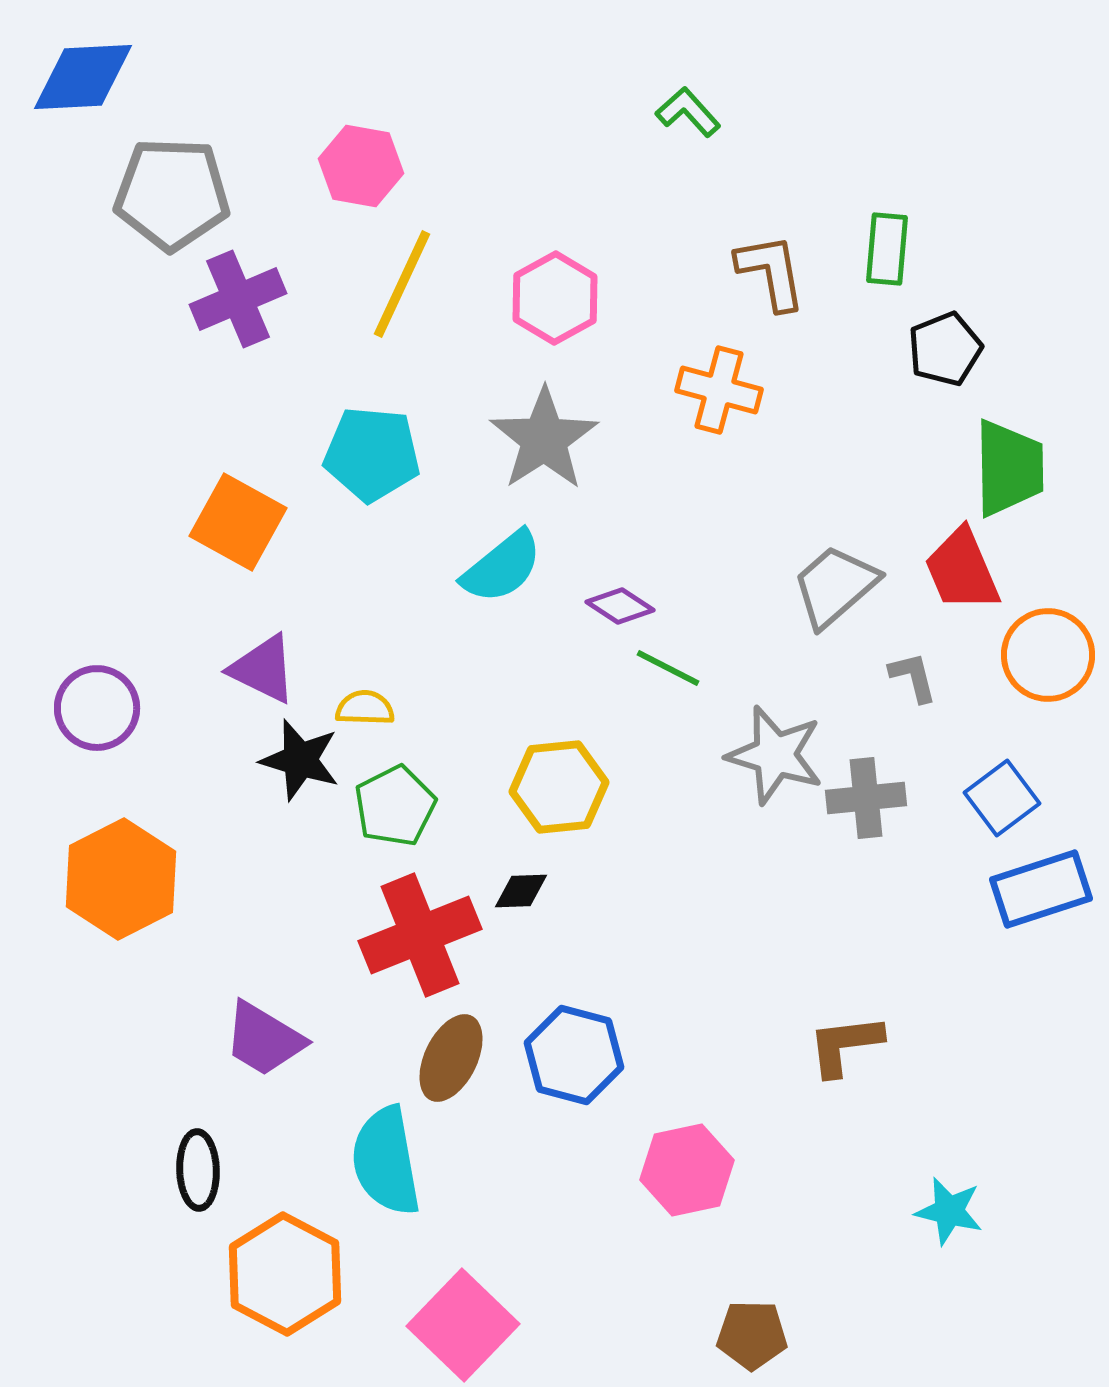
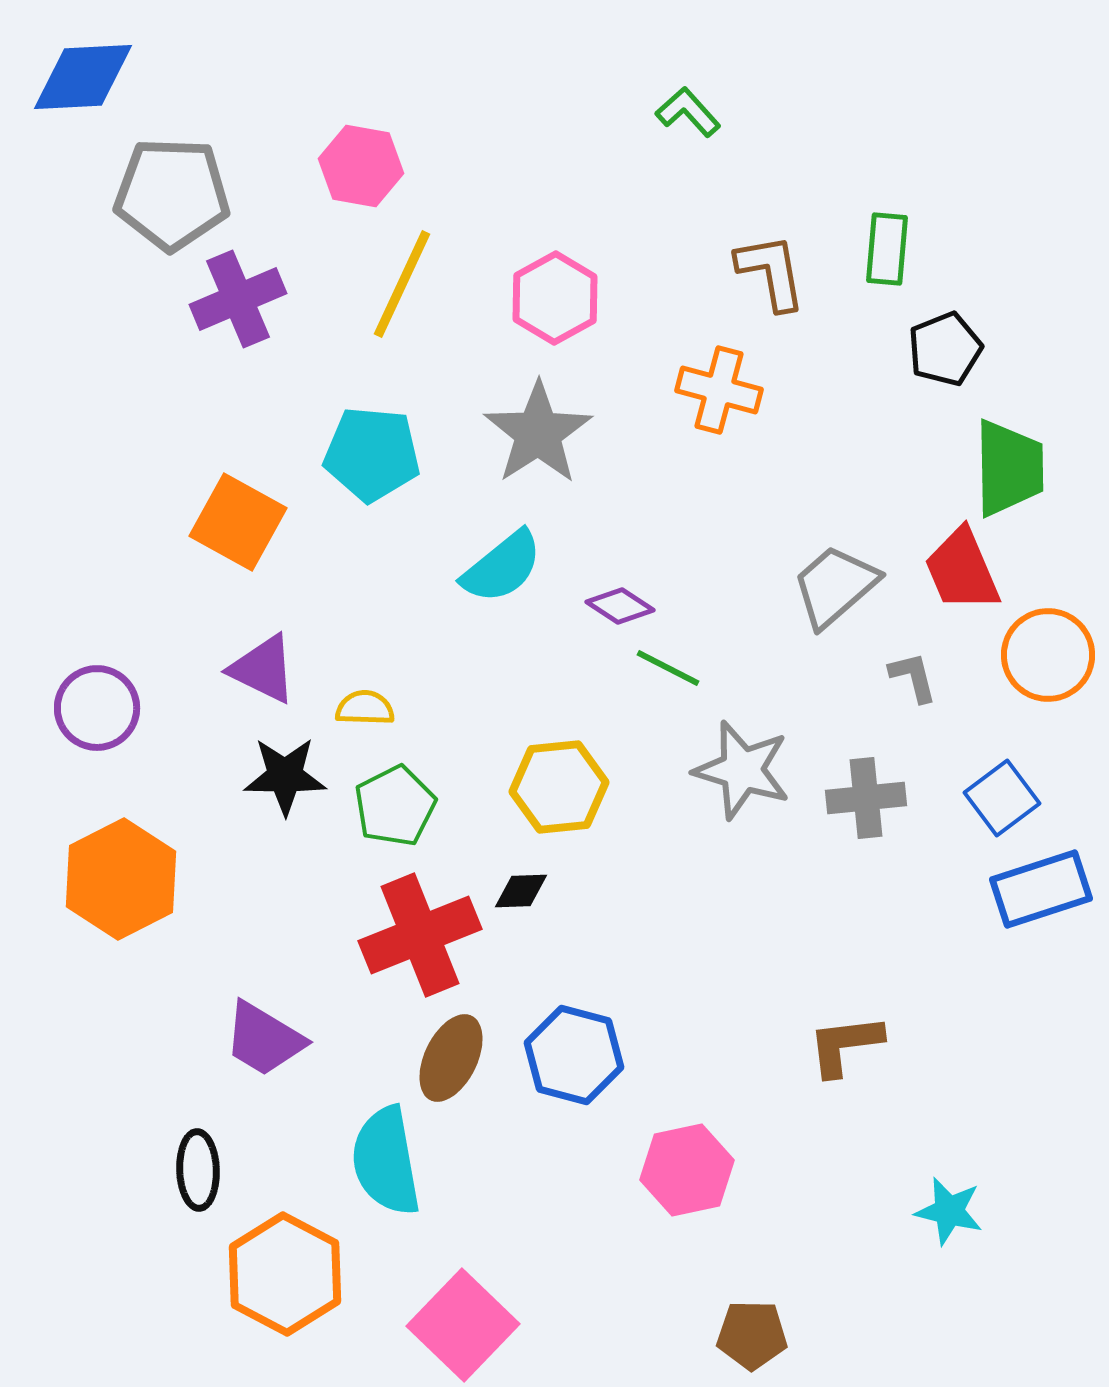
gray star at (544, 439): moved 6 px left, 6 px up
gray star at (775, 755): moved 33 px left, 15 px down
black star at (300, 760): moved 15 px left, 16 px down; rotated 16 degrees counterclockwise
